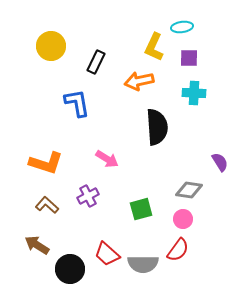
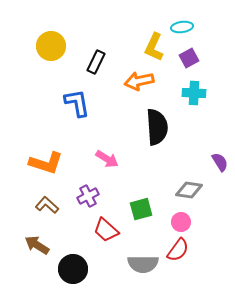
purple square: rotated 30 degrees counterclockwise
pink circle: moved 2 px left, 3 px down
red trapezoid: moved 1 px left, 24 px up
black circle: moved 3 px right
